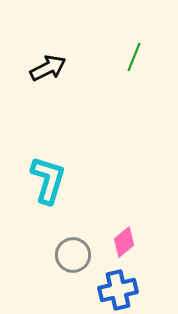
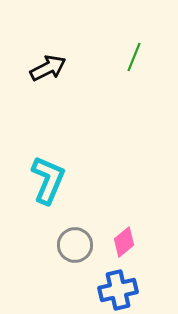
cyan L-shape: rotated 6 degrees clockwise
gray circle: moved 2 px right, 10 px up
